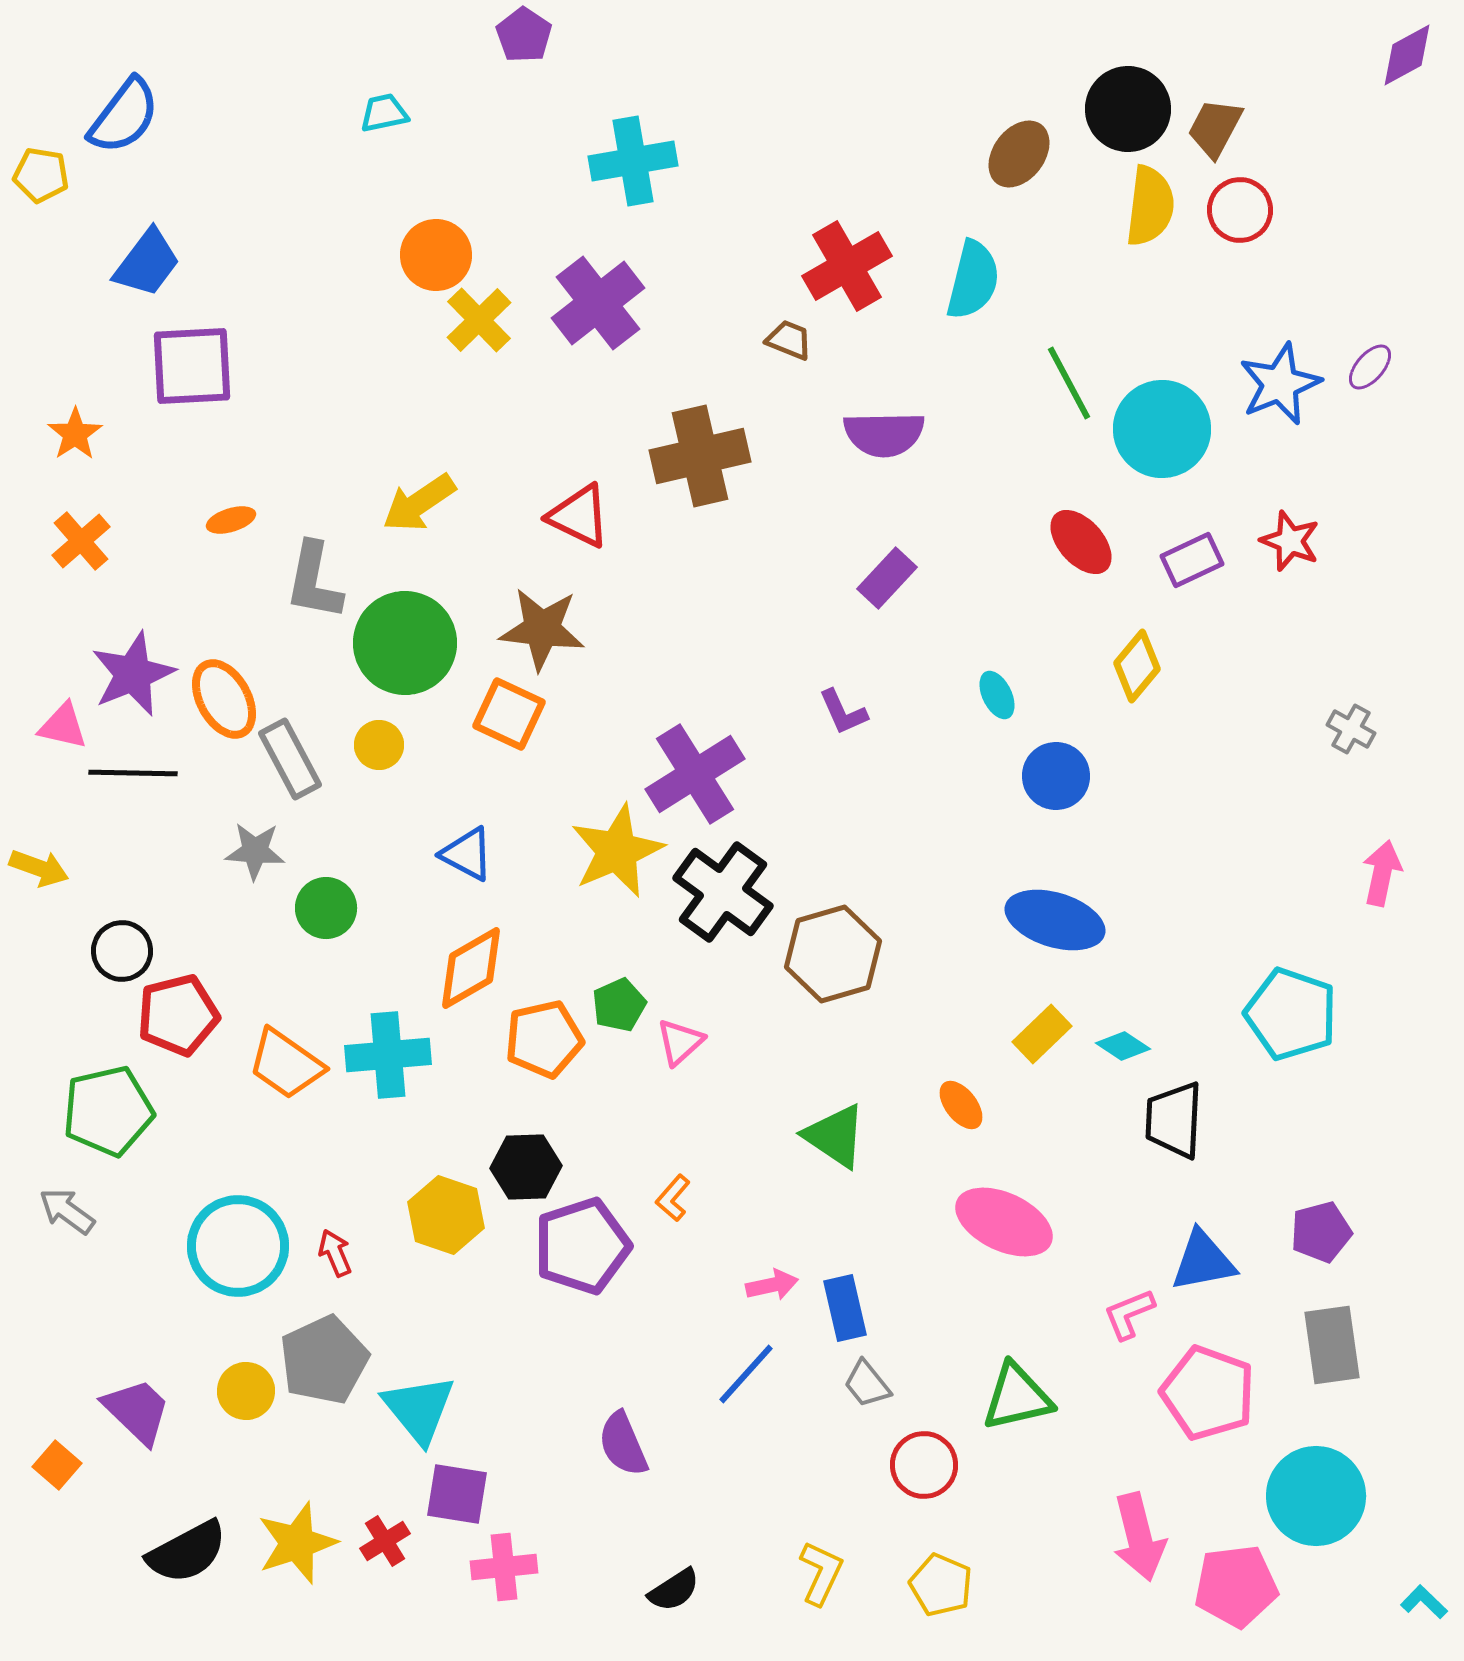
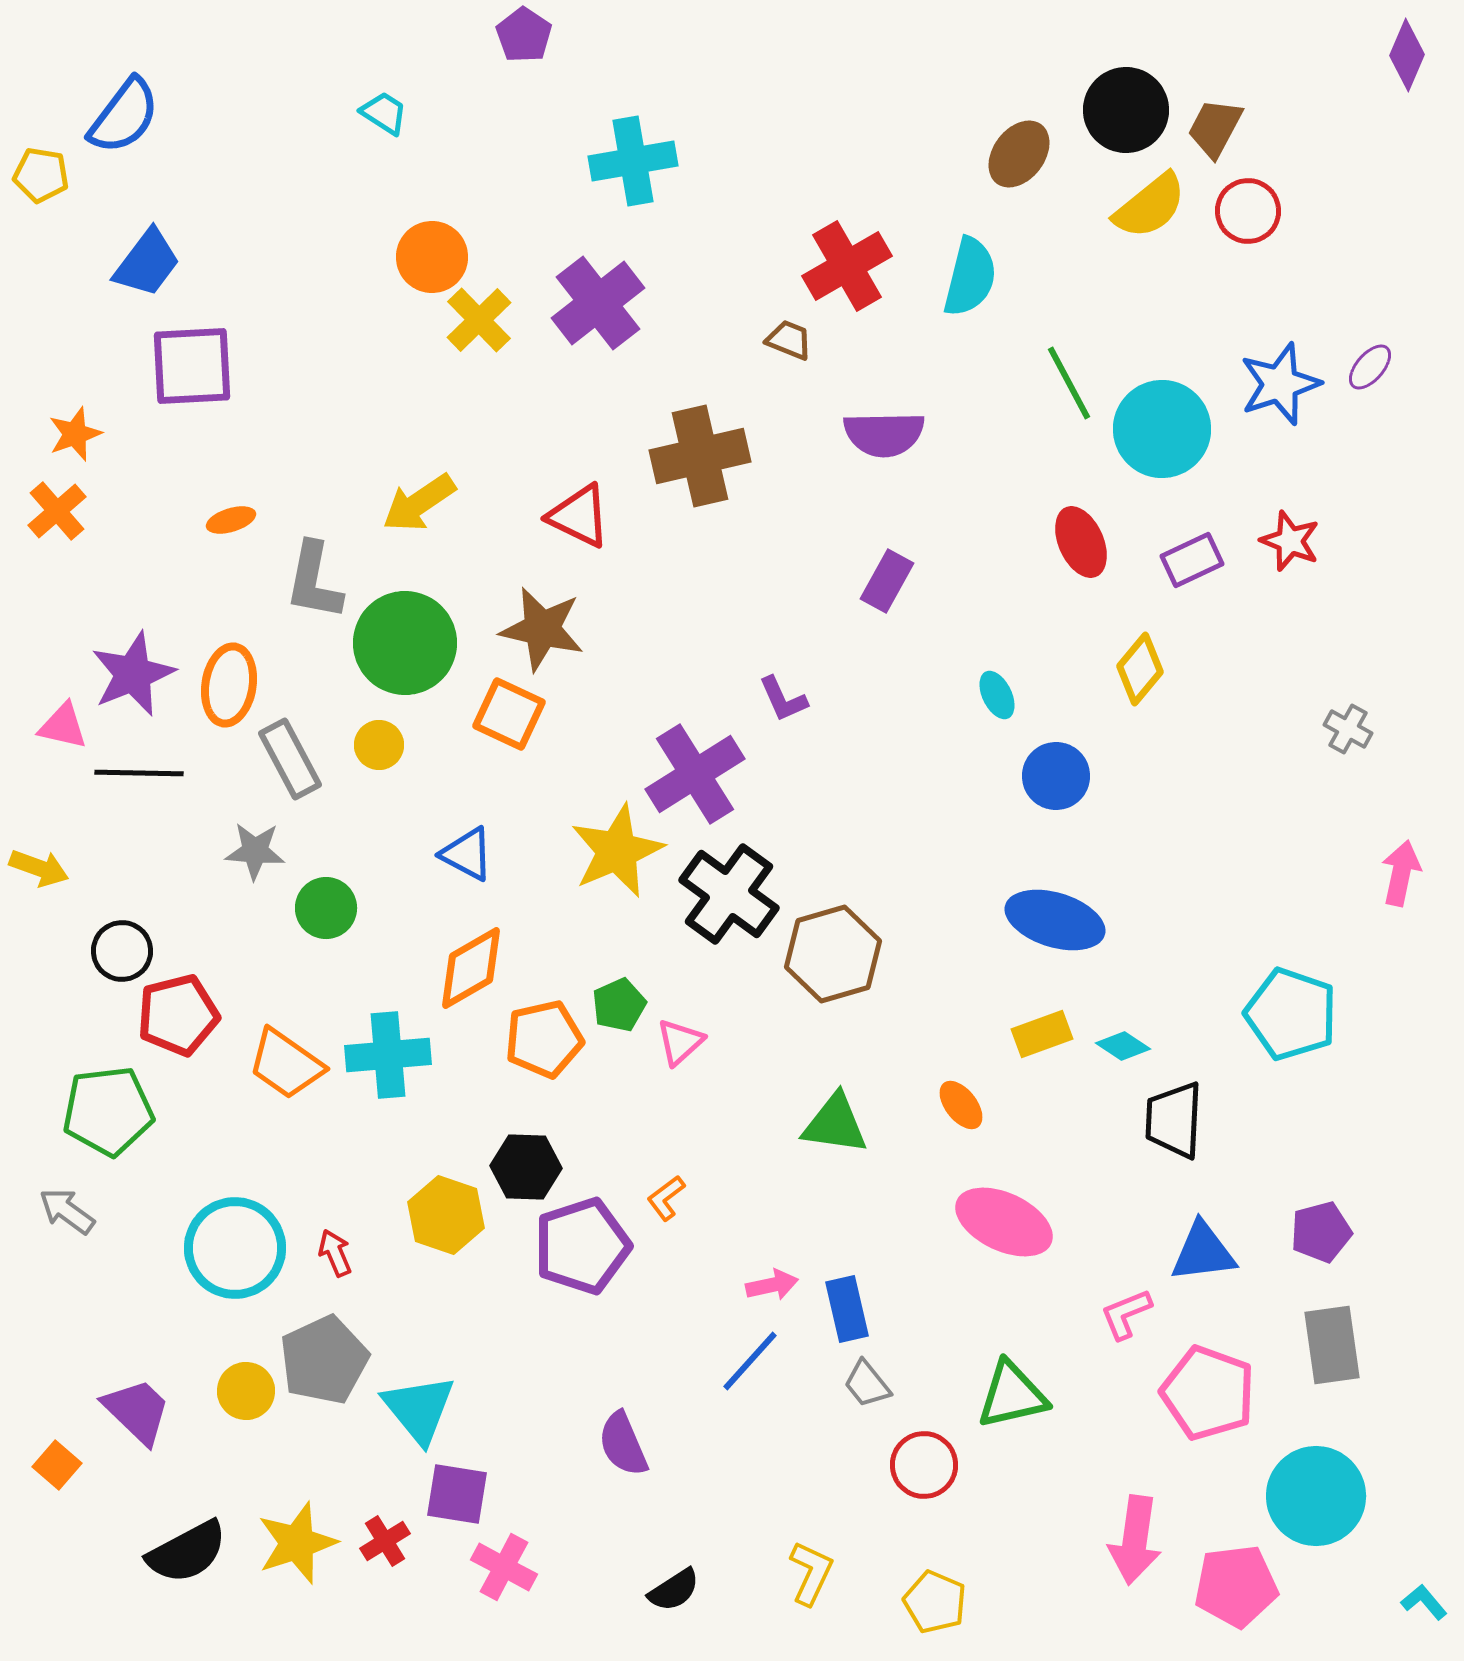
purple diamond at (1407, 55): rotated 38 degrees counterclockwise
black circle at (1128, 109): moved 2 px left, 1 px down
cyan trapezoid at (384, 113): rotated 45 degrees clockwise
yellow semicircle at (1150, 206): rotated 44 degrees clockwise
red circle at (1240, 210): moved 8 px right, 1 px down
orange circle at (436, 255): moved 4 px left, 2 px down
cyan semicircle at (973, 280): moved 3 px left, 3 px up
blue star at (1280, 384): rotated 4 degrees clockwise
orange star at (75, 434): rotated 14 degrees clockwise
orange cross at (81, 541): moved 24 px left, 30 px up
red ellipse at (1081, 542): rotated 18 degrees clockwise
purple rectangle at (887, 578): moved 3 px down; rotated 14 degrees counterclockwise
brown star at (542, 629): rotated 6 degrees clockwise
yellow diamond at (1137, 666): moved 3 px right, 3 px down
orange ellipse at (224, 699): moved 5 px right, 14 px up; rotated 38 degrees clockwise
purple L-shape at (843, 712): moved 60 px left, 13 px up
gray cross at (1351, 729): moved 3 px left
black line at (133, 773): moved 6 px right
pink arrow at (1382, 873): moved 19 px right
black cross at (723, 892): moved 6 px right, 2 px down
yellow rectangle at (1042, 1034): rotated 24 degrees clockwise
green pentagon at (108, 1111): rotated 6 degrees clockwise
green triangle at (835, 1136): moved 12 px up; rotated 26 degrees counterclockwise
black hexagon at (526, 1167): rotated 4 degrees clockwise
orange L-shape at (673, 1198): moved 7 px left; rotated 12 degrees clockwise
cyan circle at (238, 1246): moved 3 px left, 2 px down
blue triangle at (1203, 1261): moved 9 px up; rotated 4 degrees clockwise
blue rectangle at (845, 1308): moved 2 px right, 1 px down
pink L-shape at (1129, 1314): moved 3 px left
blue line at (746, 1374): moved 4 px right, 13 px up
green triangle at (1017, 1397): moved 5 px left, 2 px up
pink arrow at (1139, 1537): moved 4 px left, 3 px down; rotated 22 degrees clockwise
pink cross at (504, 1567): rotated 34 degrees clockwise
yellow L-shape at (821, 1573): moved 10 px left
yellow pentagon at (941, 1585): moved 6 px left, 17 px down
cyan L-shape at (1424, 1602): rotated 6 degrees clockwise
